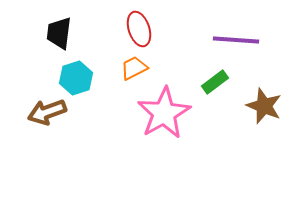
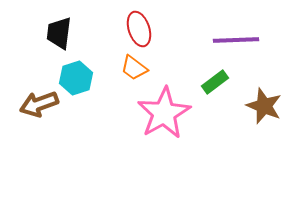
purple line: rotated 6 degrees counterclockwise
orange trapezoid: rotated 116 degrees counterclockwise
brown arrow: moved 8 px left, 8 px up
